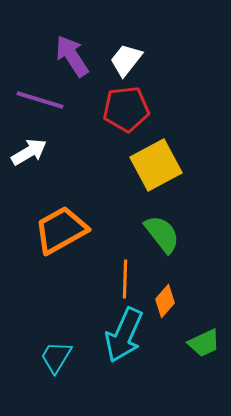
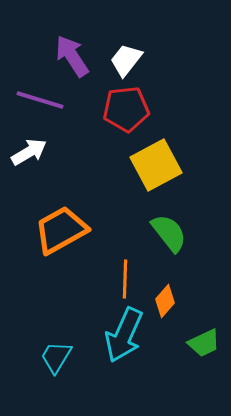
green semicircle: moved 7 px right, 1 px up
